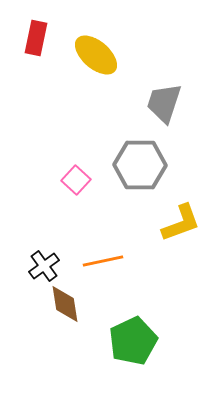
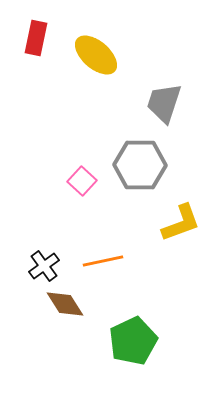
pink square: moved 6 px right, 1 px down
brown diamond: rotated 24 degrees counterclockwise
